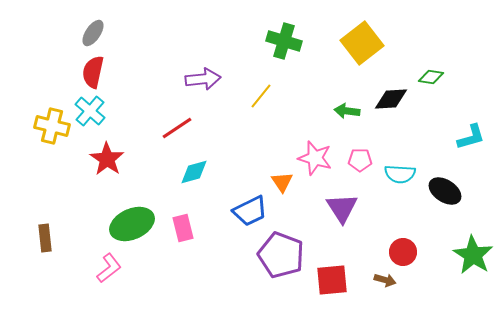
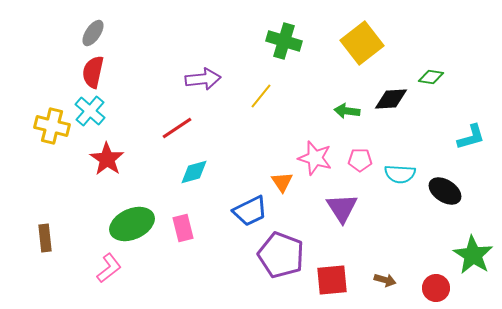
red circle: moved 33 px right, 36 px down
